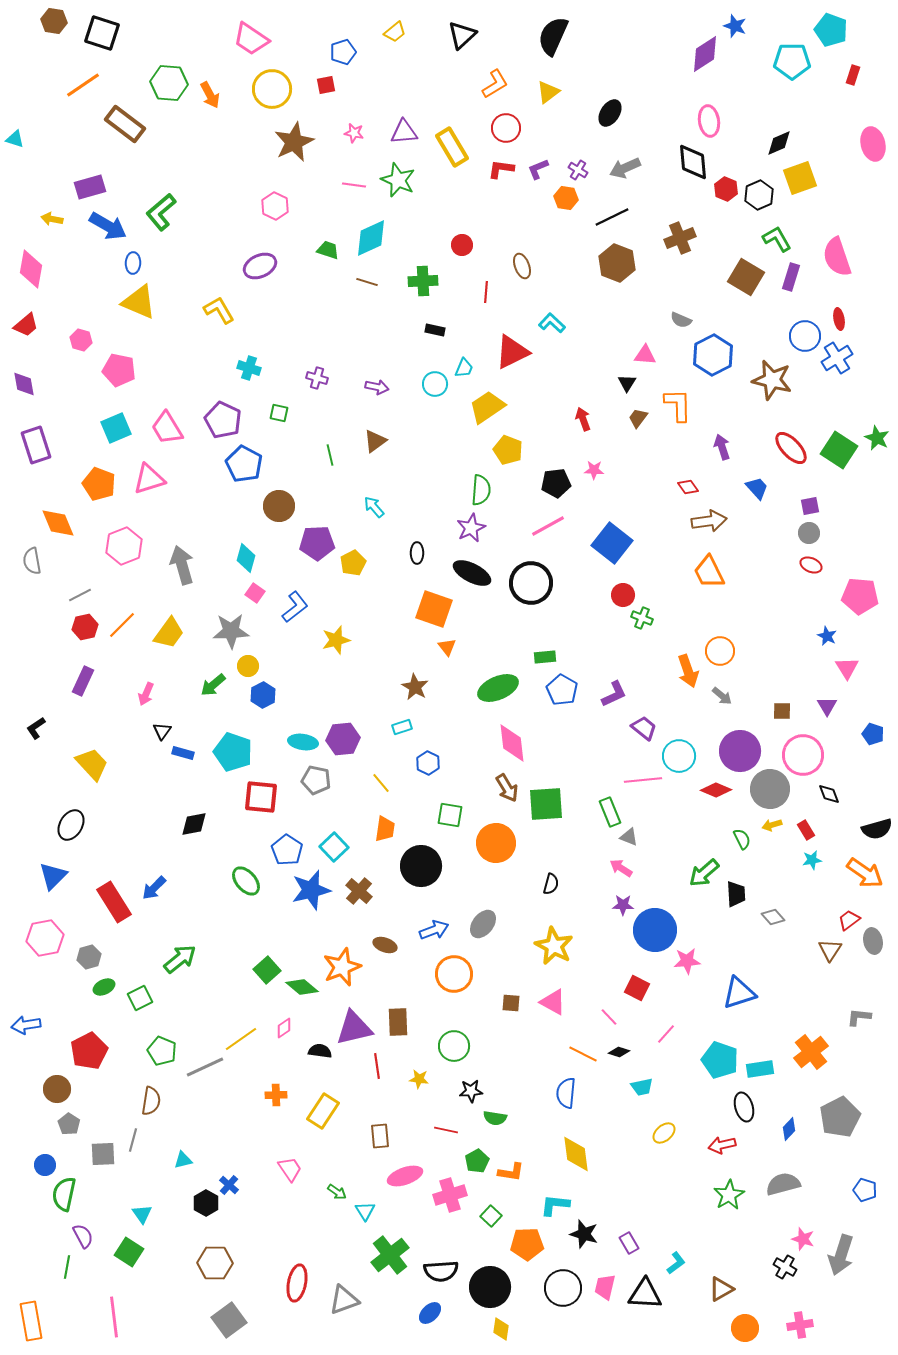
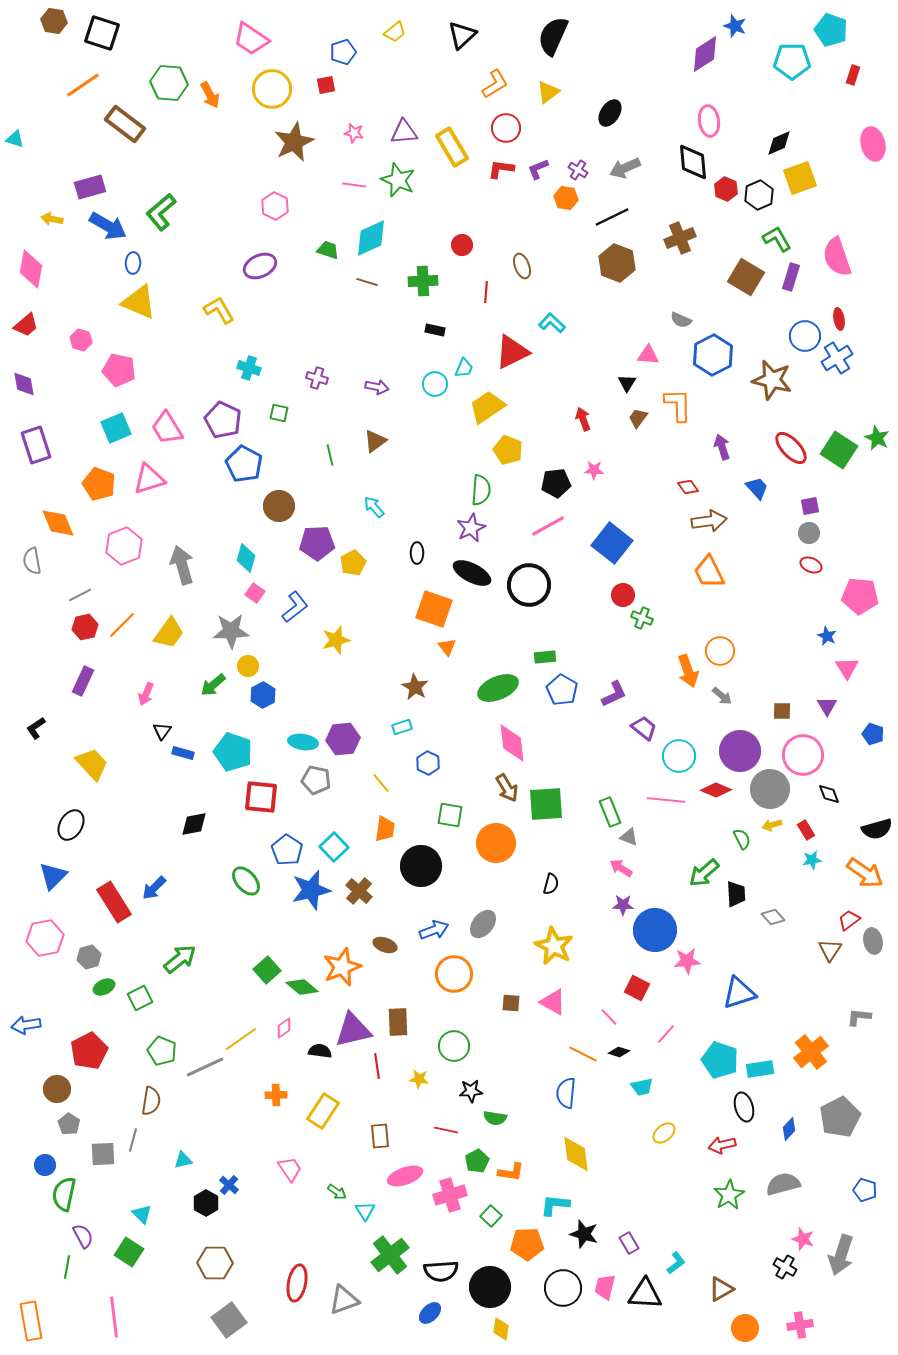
pink triangle at (645, 355): moved 3 px right
black circle at (531, 583): moved 2 px left, 2 px down
pink line at (643, 780): moved 23 px right, 20 px down; rotated 12 degrees clockwise
purple triangle at (354, 1028): moved 1 px left, 2 px down
cyan triangle at (142, 1214): rotated 10 degrees counterclockwise
